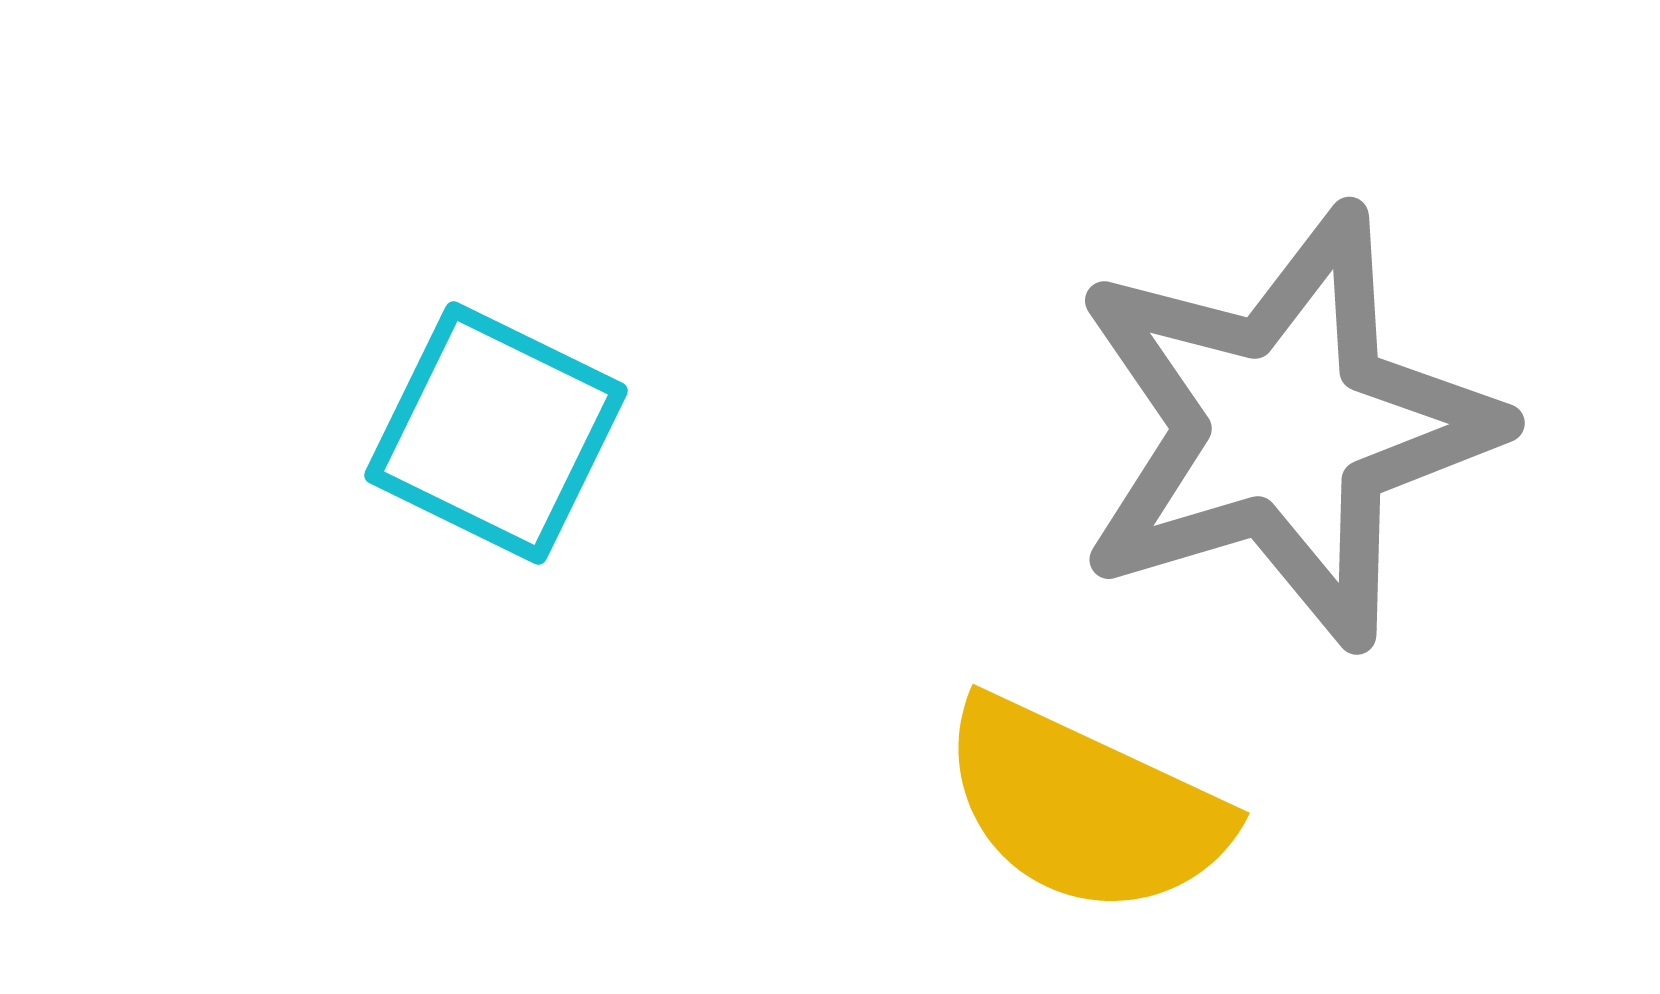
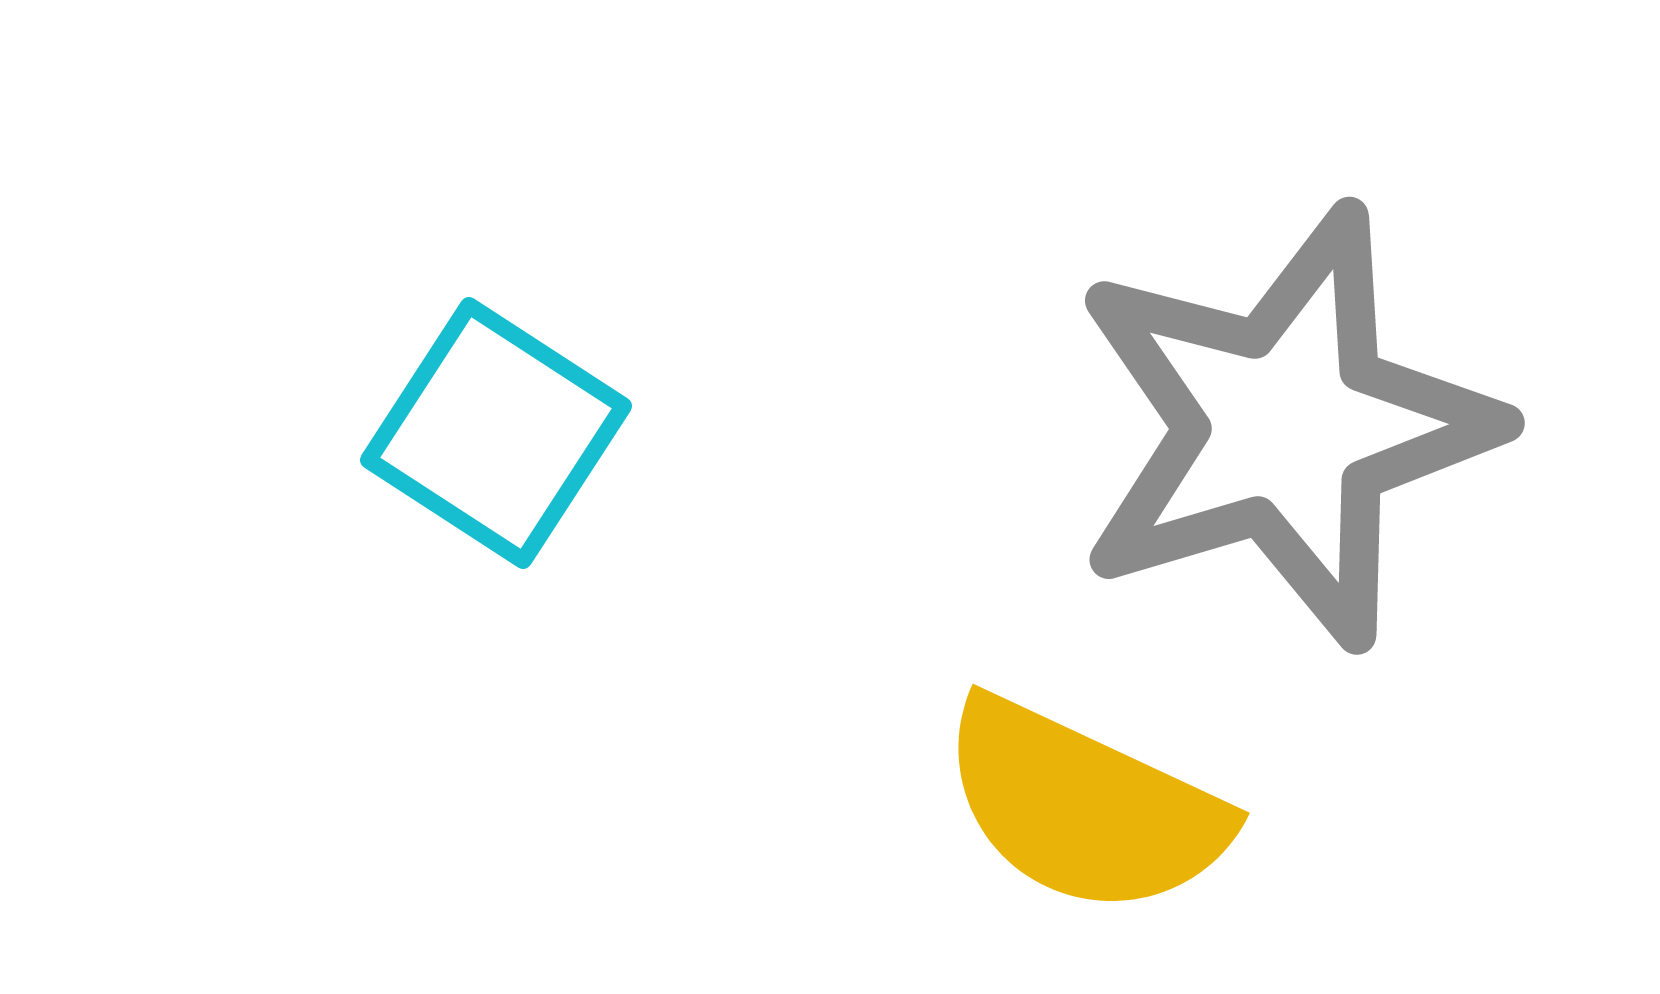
cyan square: rotated 7 degrees clockwise
